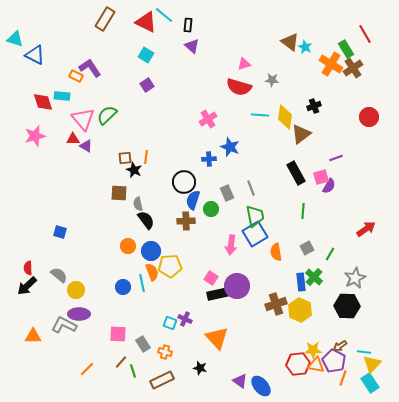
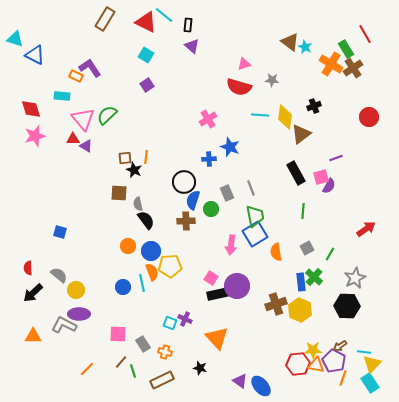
red diamond at (43, 102): moved 12 px left, 7 px down
black arrow at (27, 286): moved 6 px right, 7 px down
